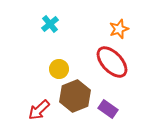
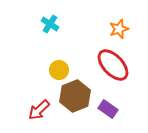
cyan cross: rotated 18 degrees counterclockwise
red ellipse: moved 1 px right, 3 px down
yellow circle: moved 1 px down
